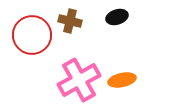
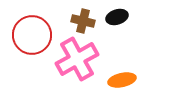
brown cross: moved 13 px right
pink cross: moved 2 px left, 21 px up
